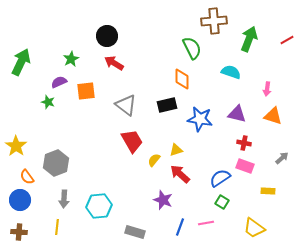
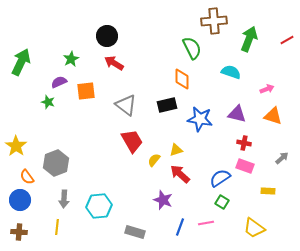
pink arrow at (267, 89): rotated 120 degrees counterclockwise
